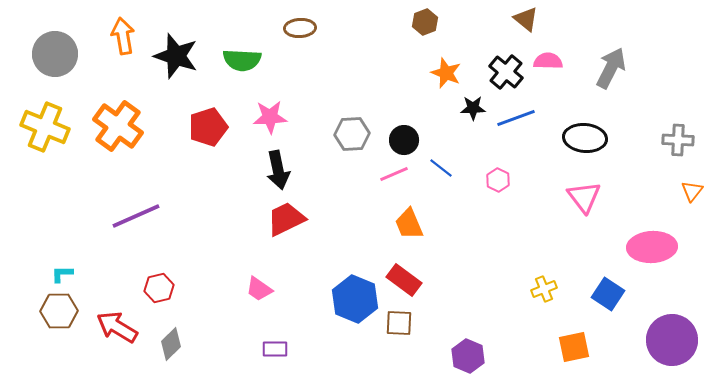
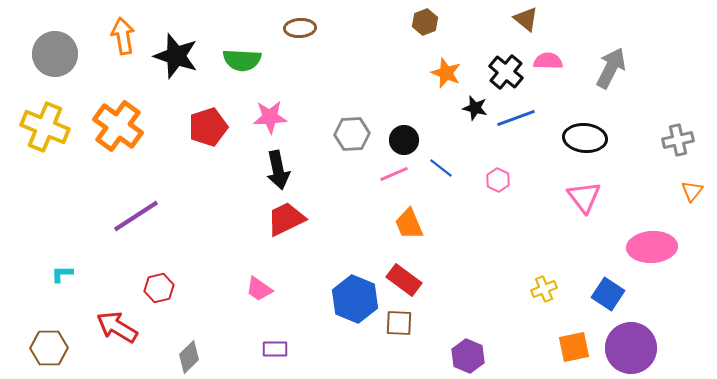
black star at (473, 108): moved 2 px right; rotated 15 degrees clockwise
gray cross at (678, 140): rotated 16 degrees counterclockwise
purple line at (136, 216): rotated 9 degrees counterclockwise
brown hexagon at (59, 311): moved 10 px left, 37 px down
purple circle at (672, 340): moved 41 px left, 8 px down
gray diamond at (171, 344): moved 18 px right, 13 px down
